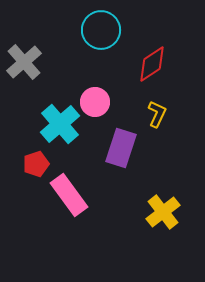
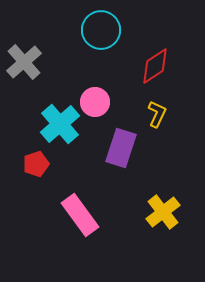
red diamond: moved 3 px right, 2 px down
pink rectangle: moved 11 px right, 20 px down
